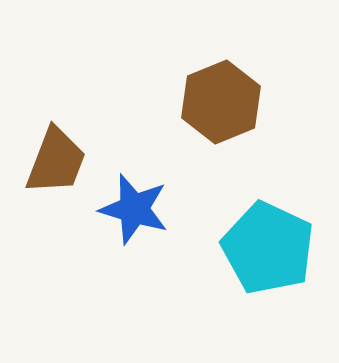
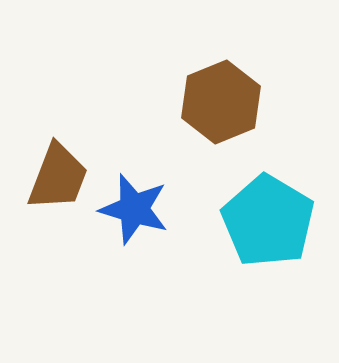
brown trapezoid: moved 2 px right, 16 px down
cyan pentagon: moved 27 px up; rotated 6 degrees clockwise
